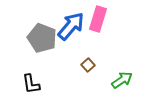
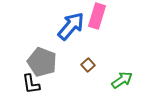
pink rectangle: moved 1 px left, 3 px up
gray pentagon: moved 24 px down
